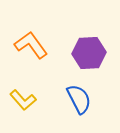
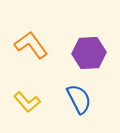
yellow L-shape: moved 4 px right, 2 px down
